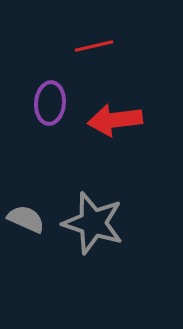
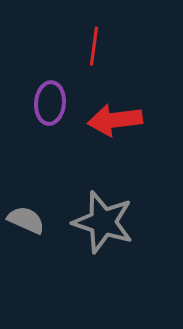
red line: rotated 69 degrees counterclockwise
gray semicircle: moved 1 px down
gray star: moved 10 px right, 1 px up
